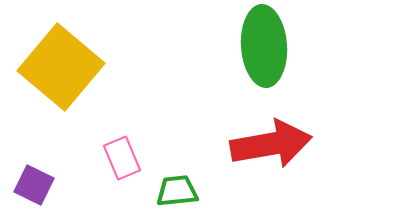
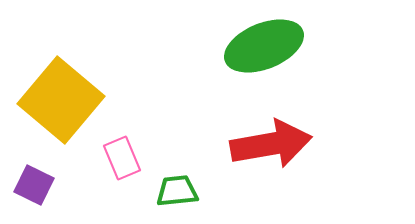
green ellipse: rotated 72 degrees clockwise
yellow square: moved 33 px down
